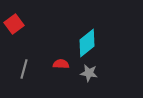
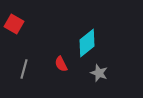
red square: rotated 24 degrees counterclockwise
red semicircle: rotated 119 degrees counterclockwise
gray star: moved 10 px right; rotated 12 degrees clockwise
